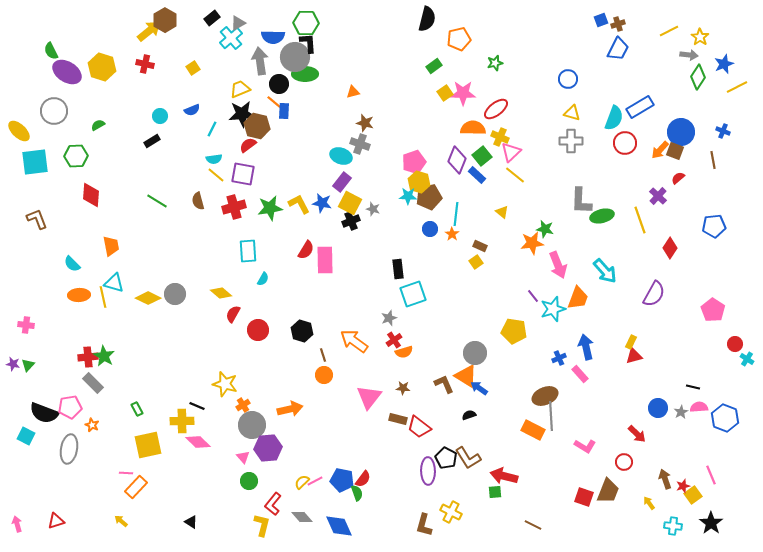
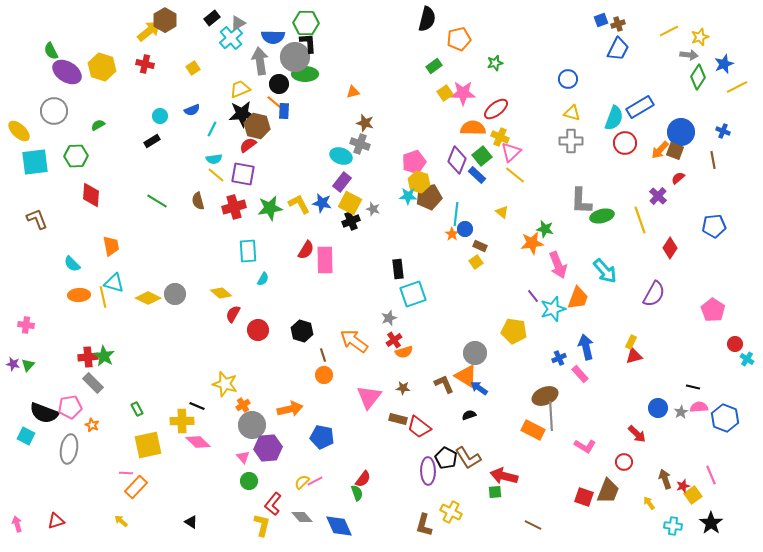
yellow star at (700, 37): rotated 18 degrees clockwise
blue circle at (430, 229): moved 35 px right
blue pentagon at (342, 480): moved 20 px left, 43 px up
